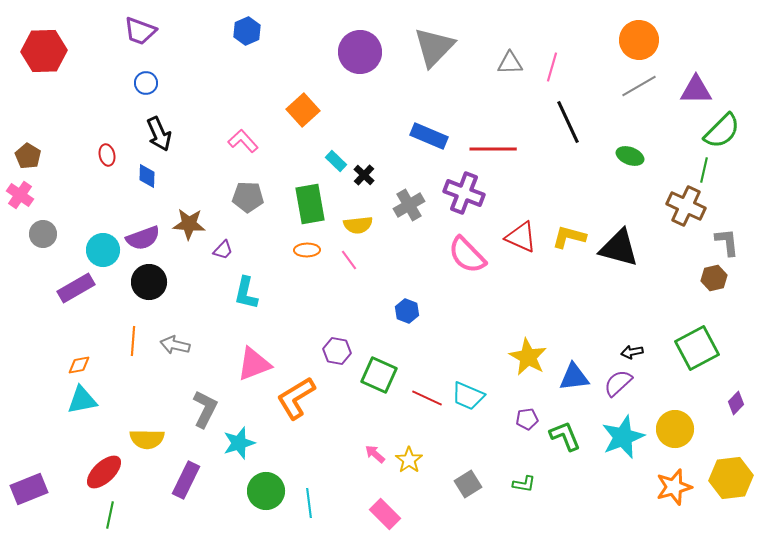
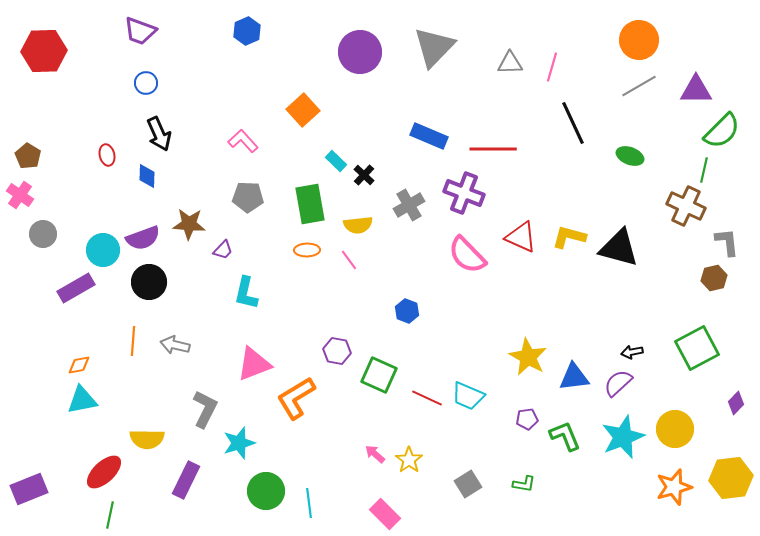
black line at (568, 122): moved 5 px right, 1 px down
